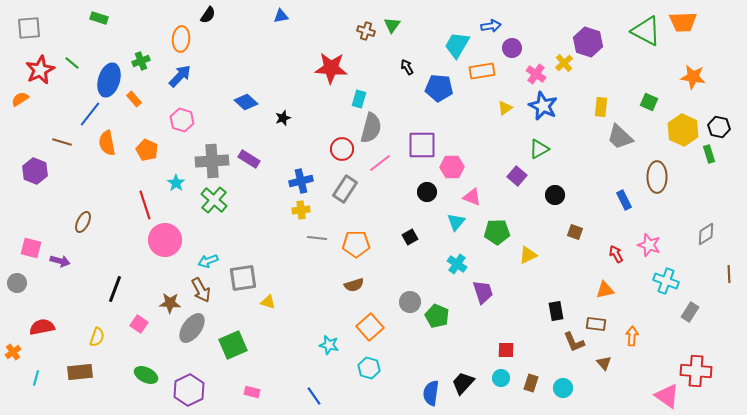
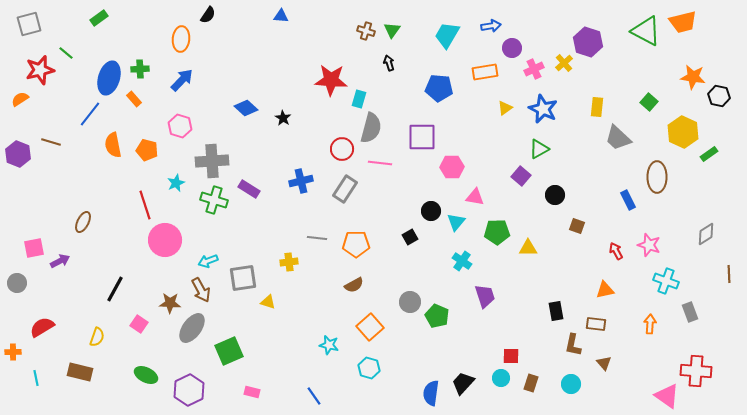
blue triangle at (281, 16): rotated 14 degrees clockwise
green rectangle at (99, 18): rotated 54 degrees counterclockwise
orange trapezoid at (683, 22): rotated 12 degrees counterclockwise
green triangle at (392, 25): moved 5 px down
gray square at (29, 28): moved 4 px up; rotated 10 degrees counterclockwise
cyan trapezoid at (457, 45): moved 10 px left, 10 px up
green cross at (141, 61): moved 1 px left, 8 px down; rotated 18 degrees clockwise
green line at (72, 63): moved 6 px left, 10 px up
black arrow at (407, 67): moved 18 px left, 4 px up; rotated 14 degrees clockwise
red star at (331, 68): moved 12 px down
red star at (40, 70): rotated 12 degrees clockwise
orange rectangle at (482, 71): moved 3 px right, 1 px down
pink cross at (536, 74): moved 2 px left, 5 px up; rotated 30 degrees clockwise
blue arrow at (180, 76): moved 2 px right, 4 px down
blue ellipse at (109, 80): moved 2 px up
blue diamond at (246, 102): moved 6 px down
green square at (649, 102): rotated 18 degrees clockwise
blue star at (543, 106): moved 3 px down
yellow rectangle at (601, 107): moved 4 px left
black star at (283, 118): rotated 21 degrees counterclockwise
pink hexagon at (182, 120): moved 2 px left, 6 px down
black hexagon at (719, 127): moved 31 px up
yellow hexagon at (683, 130): moved 2 px down
gray trapezoid at (620, 137): moved 2 px left, 1 px down
brown line at (62, 142): moved 11 px left
orange semicircle at (107, 143): moved 6 px right, 2 px down
purple square at (422, 145): moved 8 px up
orange pentagon at (147, 150): rotated 10 degrees counterclockwise
green rectangle at (709, 154): rotated 72 degrees clockwise
purple rectangle at (249, 159): moved 30 px down
pink line at (380, 163): rotated 45 degrees clockwise
purple hexagon at (35, 171): moved 17 px left, 17 px up
purple square at (517, 176): moved 4 px right
cyan star at (176, 183): rotated 12 degrees clockwise
black circle at (427, 192): moved 4 px right, 19 px down
pink triangle at (472, 197): moved 3 px right; rotated 12 degrees counterclockwise
green cross at (214, 200): rotated 24 degrees counterclockwise
blue rectangle at (624, 200): moved 4 px right
yellow cross at (301, 210): moved 12 px left, 52 px down
brown square at (575, 232): moved 2 px right, 6 px up
pink square at (31, 248): moved 3 px right; rotated 25 degrees counterclockwise
red arrow at (616, 254): moved 3 px up
yellow triangle at (528, 255): moved 7 px up; rotated 24 degrees clockwise
purple arrow at (60, 261): rotated 42 degrees counterclockwise
cyan cross at (457, 264): moved 5 px right, 3 px up
brown semicircle at (354, 285): rotated 12 degrees counterclockwise
black line at (115, 289): rotated 8 degrees clockwise
purple trapezoid at (483, 292): moved 2 px right, 4 px down
gray rectangle at (690, 312): rotated 54 degrees counterclockwise
red semicircle at (42, 327): rotated 20 degrees counterclockwise
orange arrow at (632, 336): moved 18 px right, 12 px up
brown L-shape at (574, 342): moved 1 px left, 3 px down; rotated 35 degrees clockwise
green square at (233, 345): moved 4 px left, 6 px down
red square at (506, 350): moved 5 px right, 6 px down
orange cross at (13, 352): rotated 35 degrees clockwise
brown rectangle at (80, 372): rotated 20 degrees clockwise
cyan line at (36, 378): rotated 28 degrees counterclockwise
cyan circle at (563, 388): moved 8 px right, 4 px up
